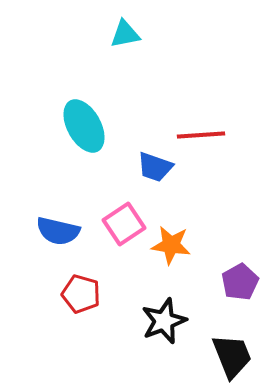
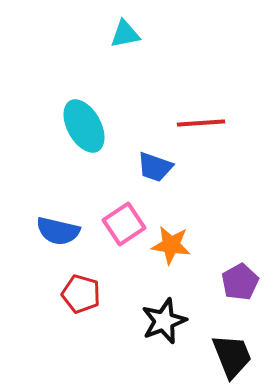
red line: moved 12 px up
